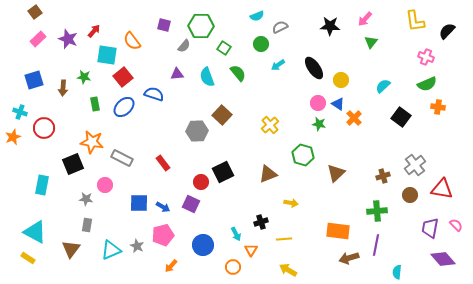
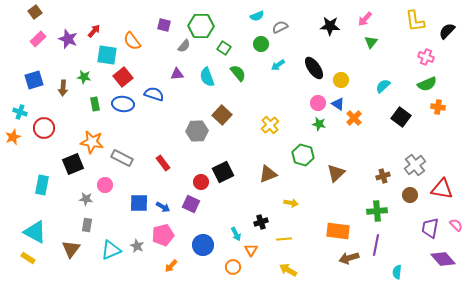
blue ellipse at (124, 107): moved 1 px left, 3 px up; rotated 50 degrees clockwise
